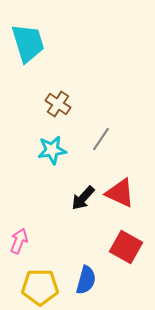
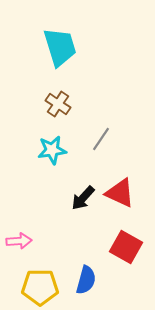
cyan trapezoid: moved 32 px right, 4 px down
pink arrow: rotated 65 degrees clockwise
